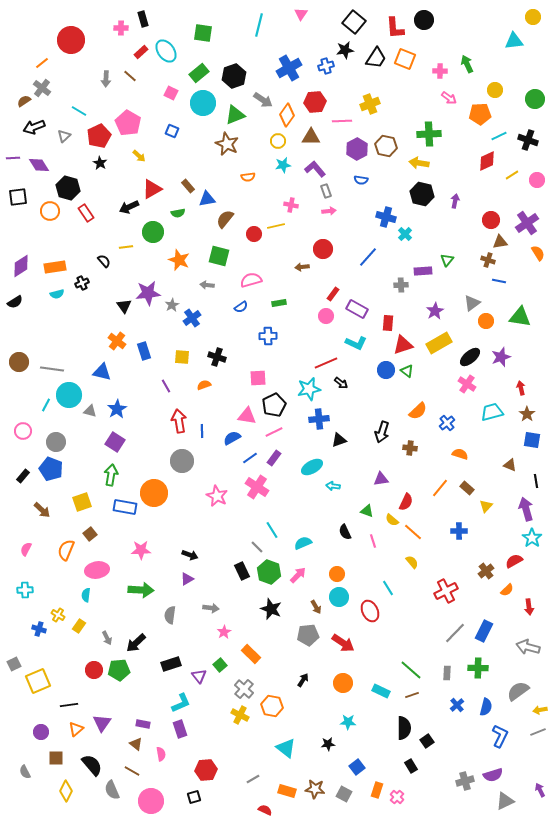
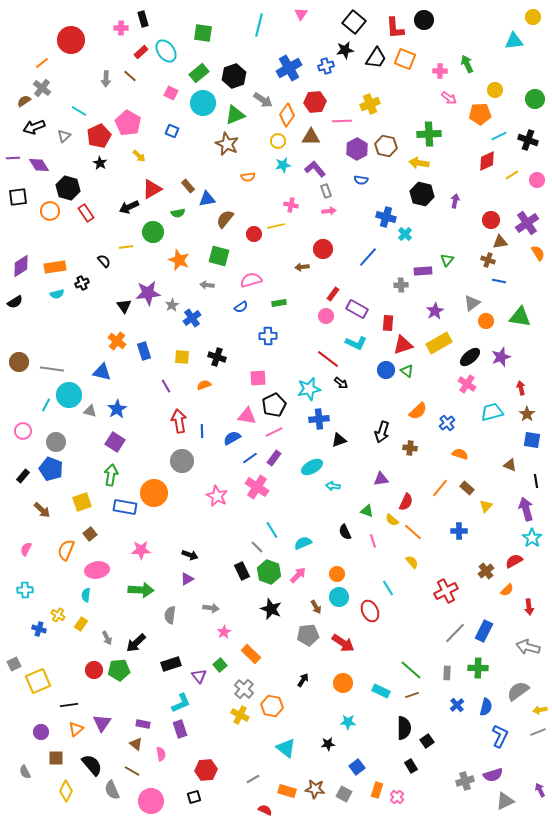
red line at (326, 363): moved 2 px right, 4 px up; rotated 60 degrees clockwise
yellow rectangle at (79, 626): moved 2 px right, 2 px up
